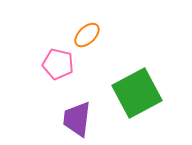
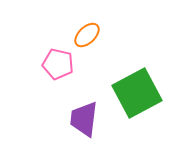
purple trapezoid: moved 7 px right
